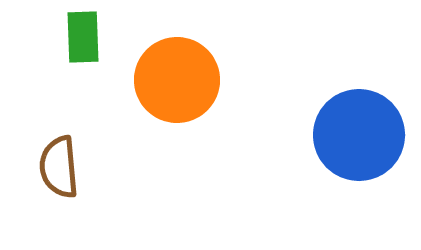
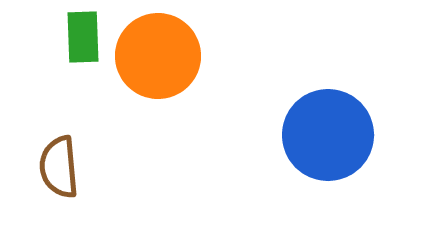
orange circle: moved 19 px left, 24 px up
blue circle: moved 31 px left
